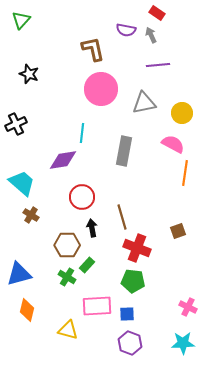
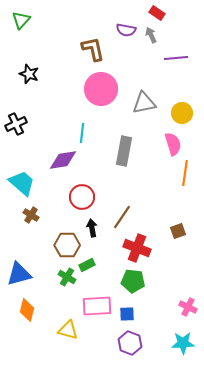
purple line: moved 18 px right, 7 px up
pink semicircle: rotated 45 degrees clockwise
brown line: rotated 50 degrees clockwise
green rectangle: rotated 21 degrees clockwise
